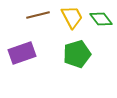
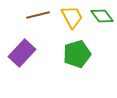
green diamond: moved 1 px right, 3 px up
purple rectangle: rotated 28 degrees counterclockwise
